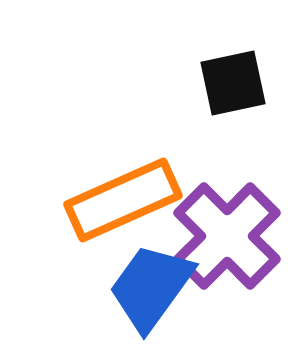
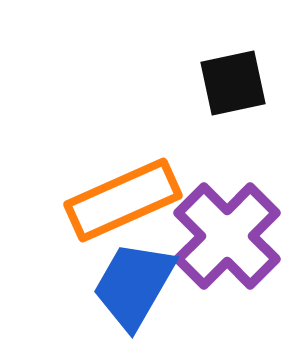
blue trapezoid: moved 17 px left, 2 px up; rotated 6 degrees counterclockwise
